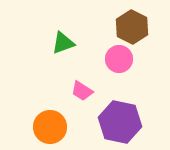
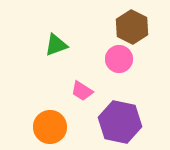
green triangle: moved 7 px left, 2 px down
